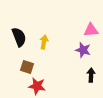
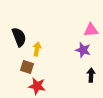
yellow arrow: moved 7 px left, 7 px down
